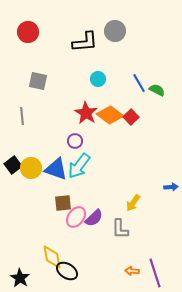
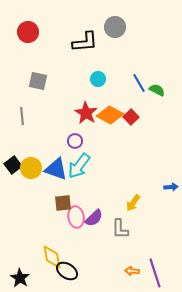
gray circle: moved 4 px up
orange diamond: rotated 8 degrees counterclockwise
pink ellipse: rotated 45 degrees counterclockwise
